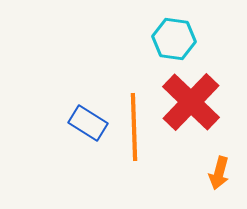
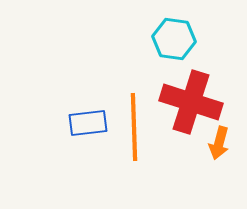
red cross: rotated 26 degrees counterclockwise
blue rectangle: rotated 39 degrees counterclockwise
orange arrow: moved 30 px up
